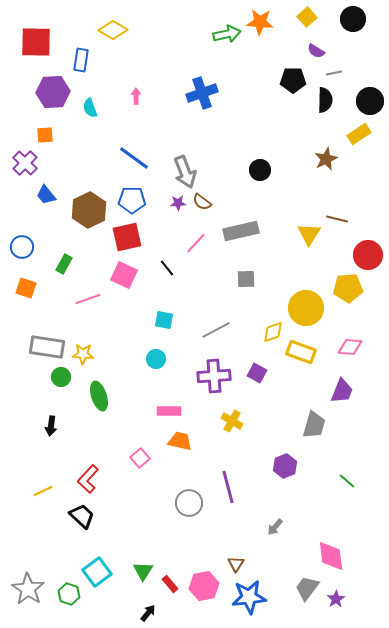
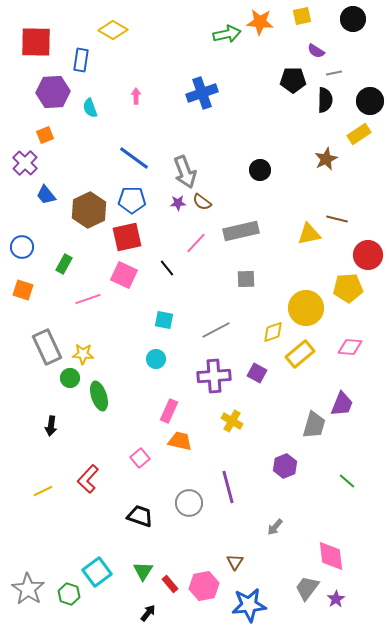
yellow square at (307, 17): moved 5 px left, 1 px up; rotated 30 degrees clockwise
orange square at (45, 135): rotated 18 degrees counterclockwise
yellow triangle at (309, 234): rotated 45 degrees clockwise
orange square at (26, 288): moved 3 px left, 2 px down
gray rectangle at (47, 347): rotated 56 degrees clockwise
yellow rectangle at (301, 352): moved 1 px left, 2 px down; rotated 60 degrees counterclockwise
green circle at (61, 377): moved 9 px right, 1 px down
purple trapezoid at (342, 391): moved 13 px down
pink rectangle at (169, 411): rotated 65 degrees counterclockwise
black trapezoid at (82, 516): moved 58 px right; rotated 24 degrees counterclockwise
brown triangle at (236, 564): moved 1 px left, 2 px up
blue star at (249, 597): moved 8 px down
